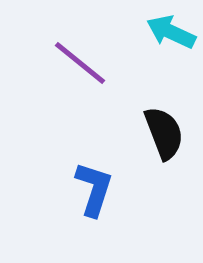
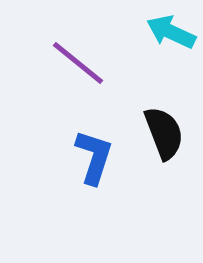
purple line: moved 2 px left
blue L-shape: moved 32 px up
